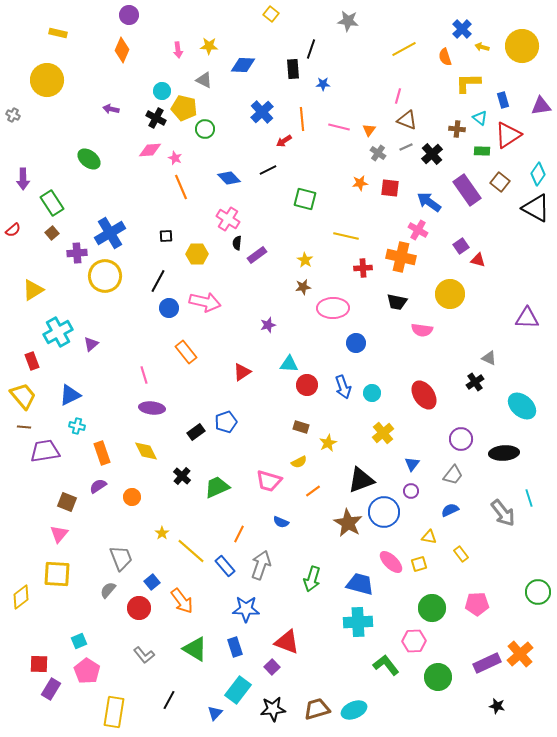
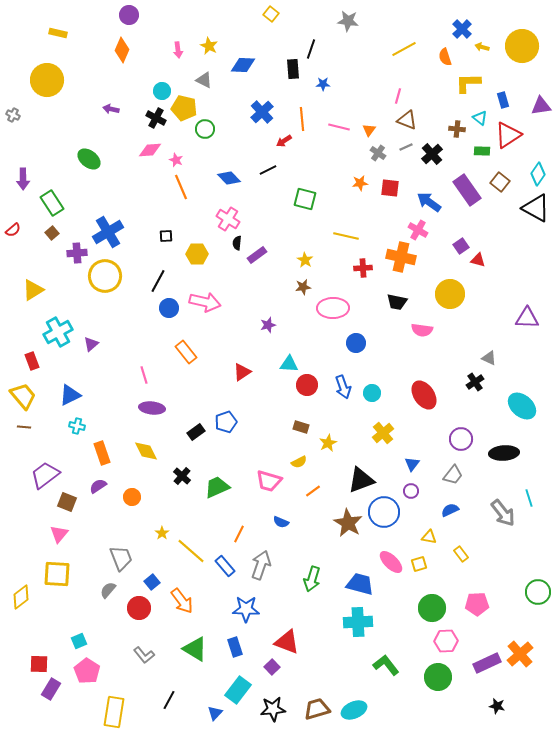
yellow star at (209, 46): rotated 24 degrees clockwise
pink star at (175, 158): moved 1 px right, 2 px down
blue cross at (110, 233): moved 2 px left, 1 px up
purple trapezoid at (45, 451): moved 24 px down; rotated 28 degrees counterclockwise
pink hexagon at (414, 641): moved 32 px right
